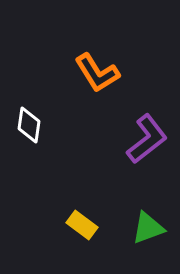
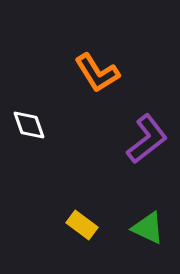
white diamond: rotated 27 degrees counterclockwise
green triangle: rotated 45 degrees clockwise
